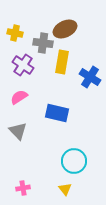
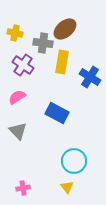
brown ellipse: rotated 15 degrees counterclockwise
pink semicircle: moved 2 px left
blue rectangle: rotated 15 degrees clockwise
yellow triangle: moved 2 px right, 2 px up
